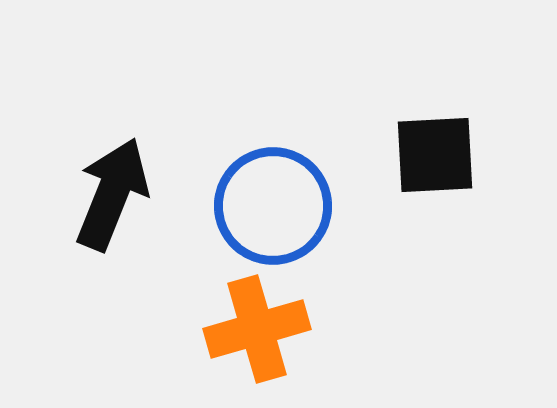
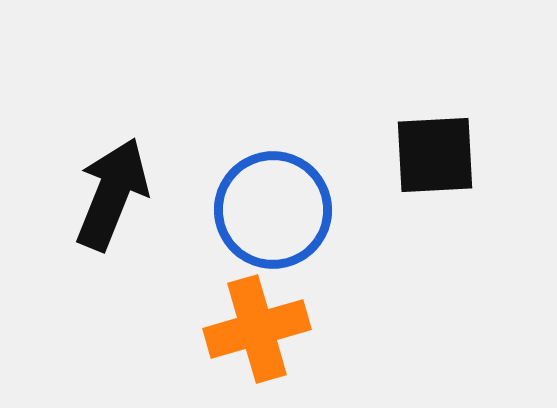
blue circle: moved 4 px down
